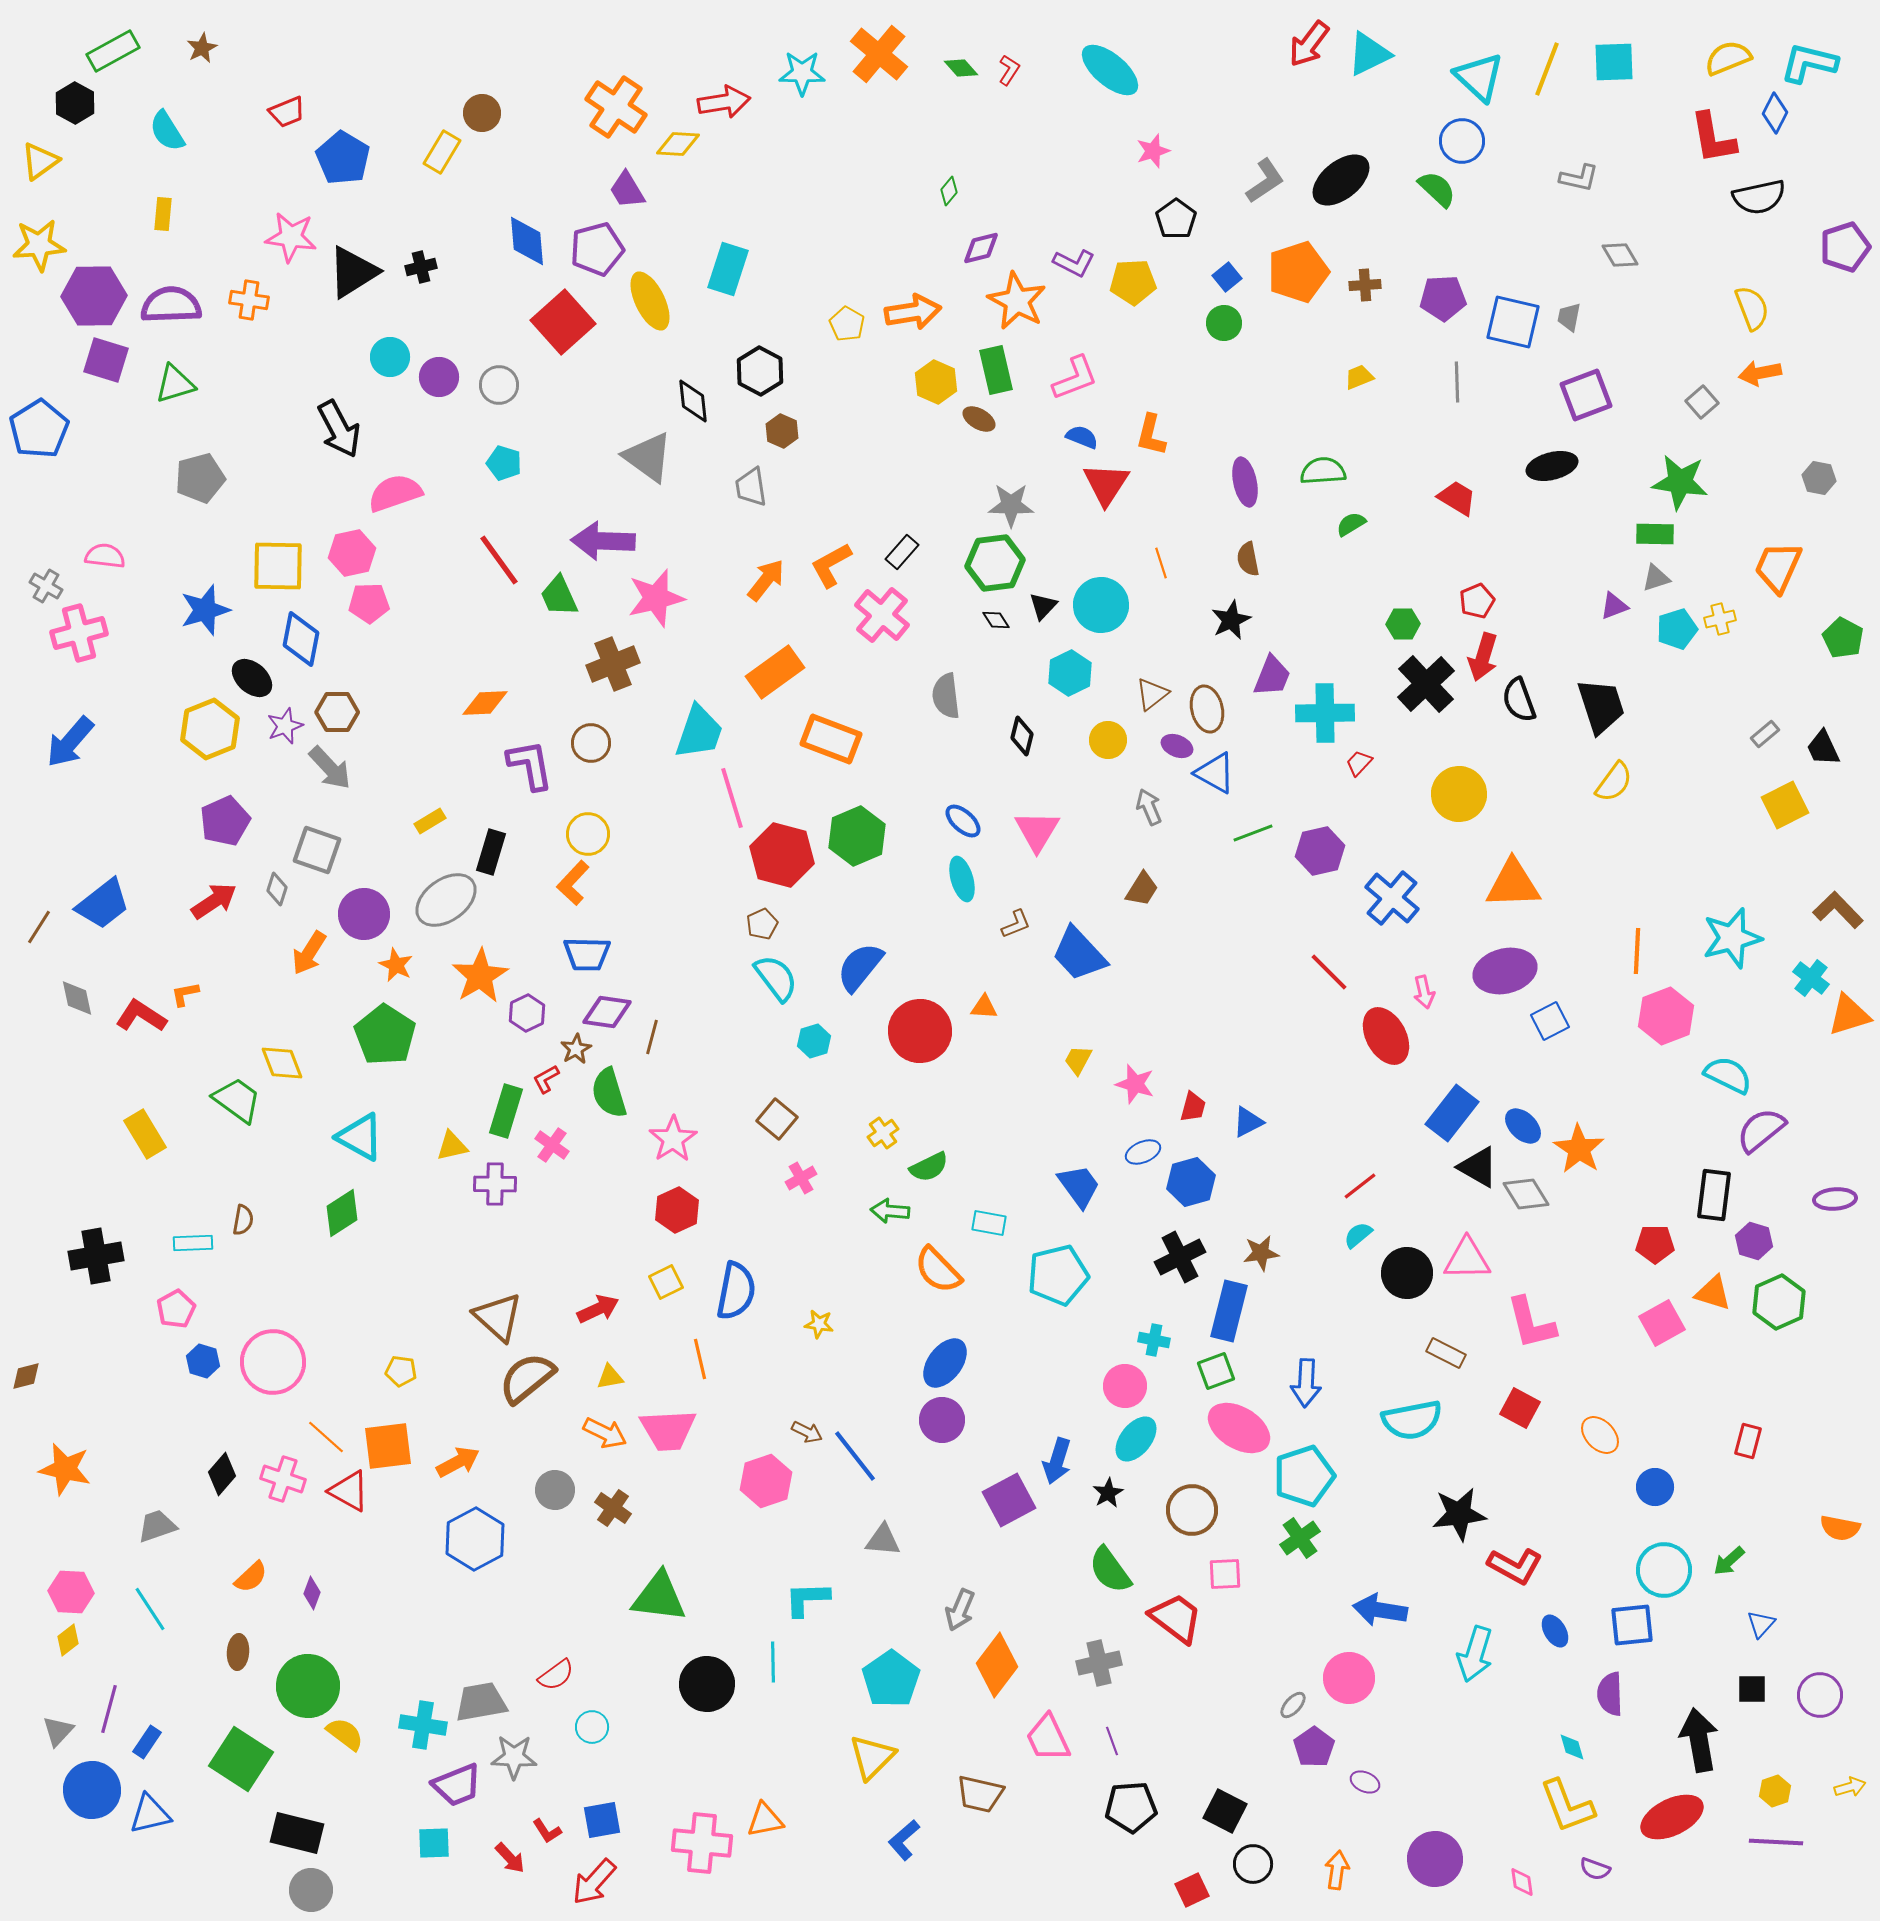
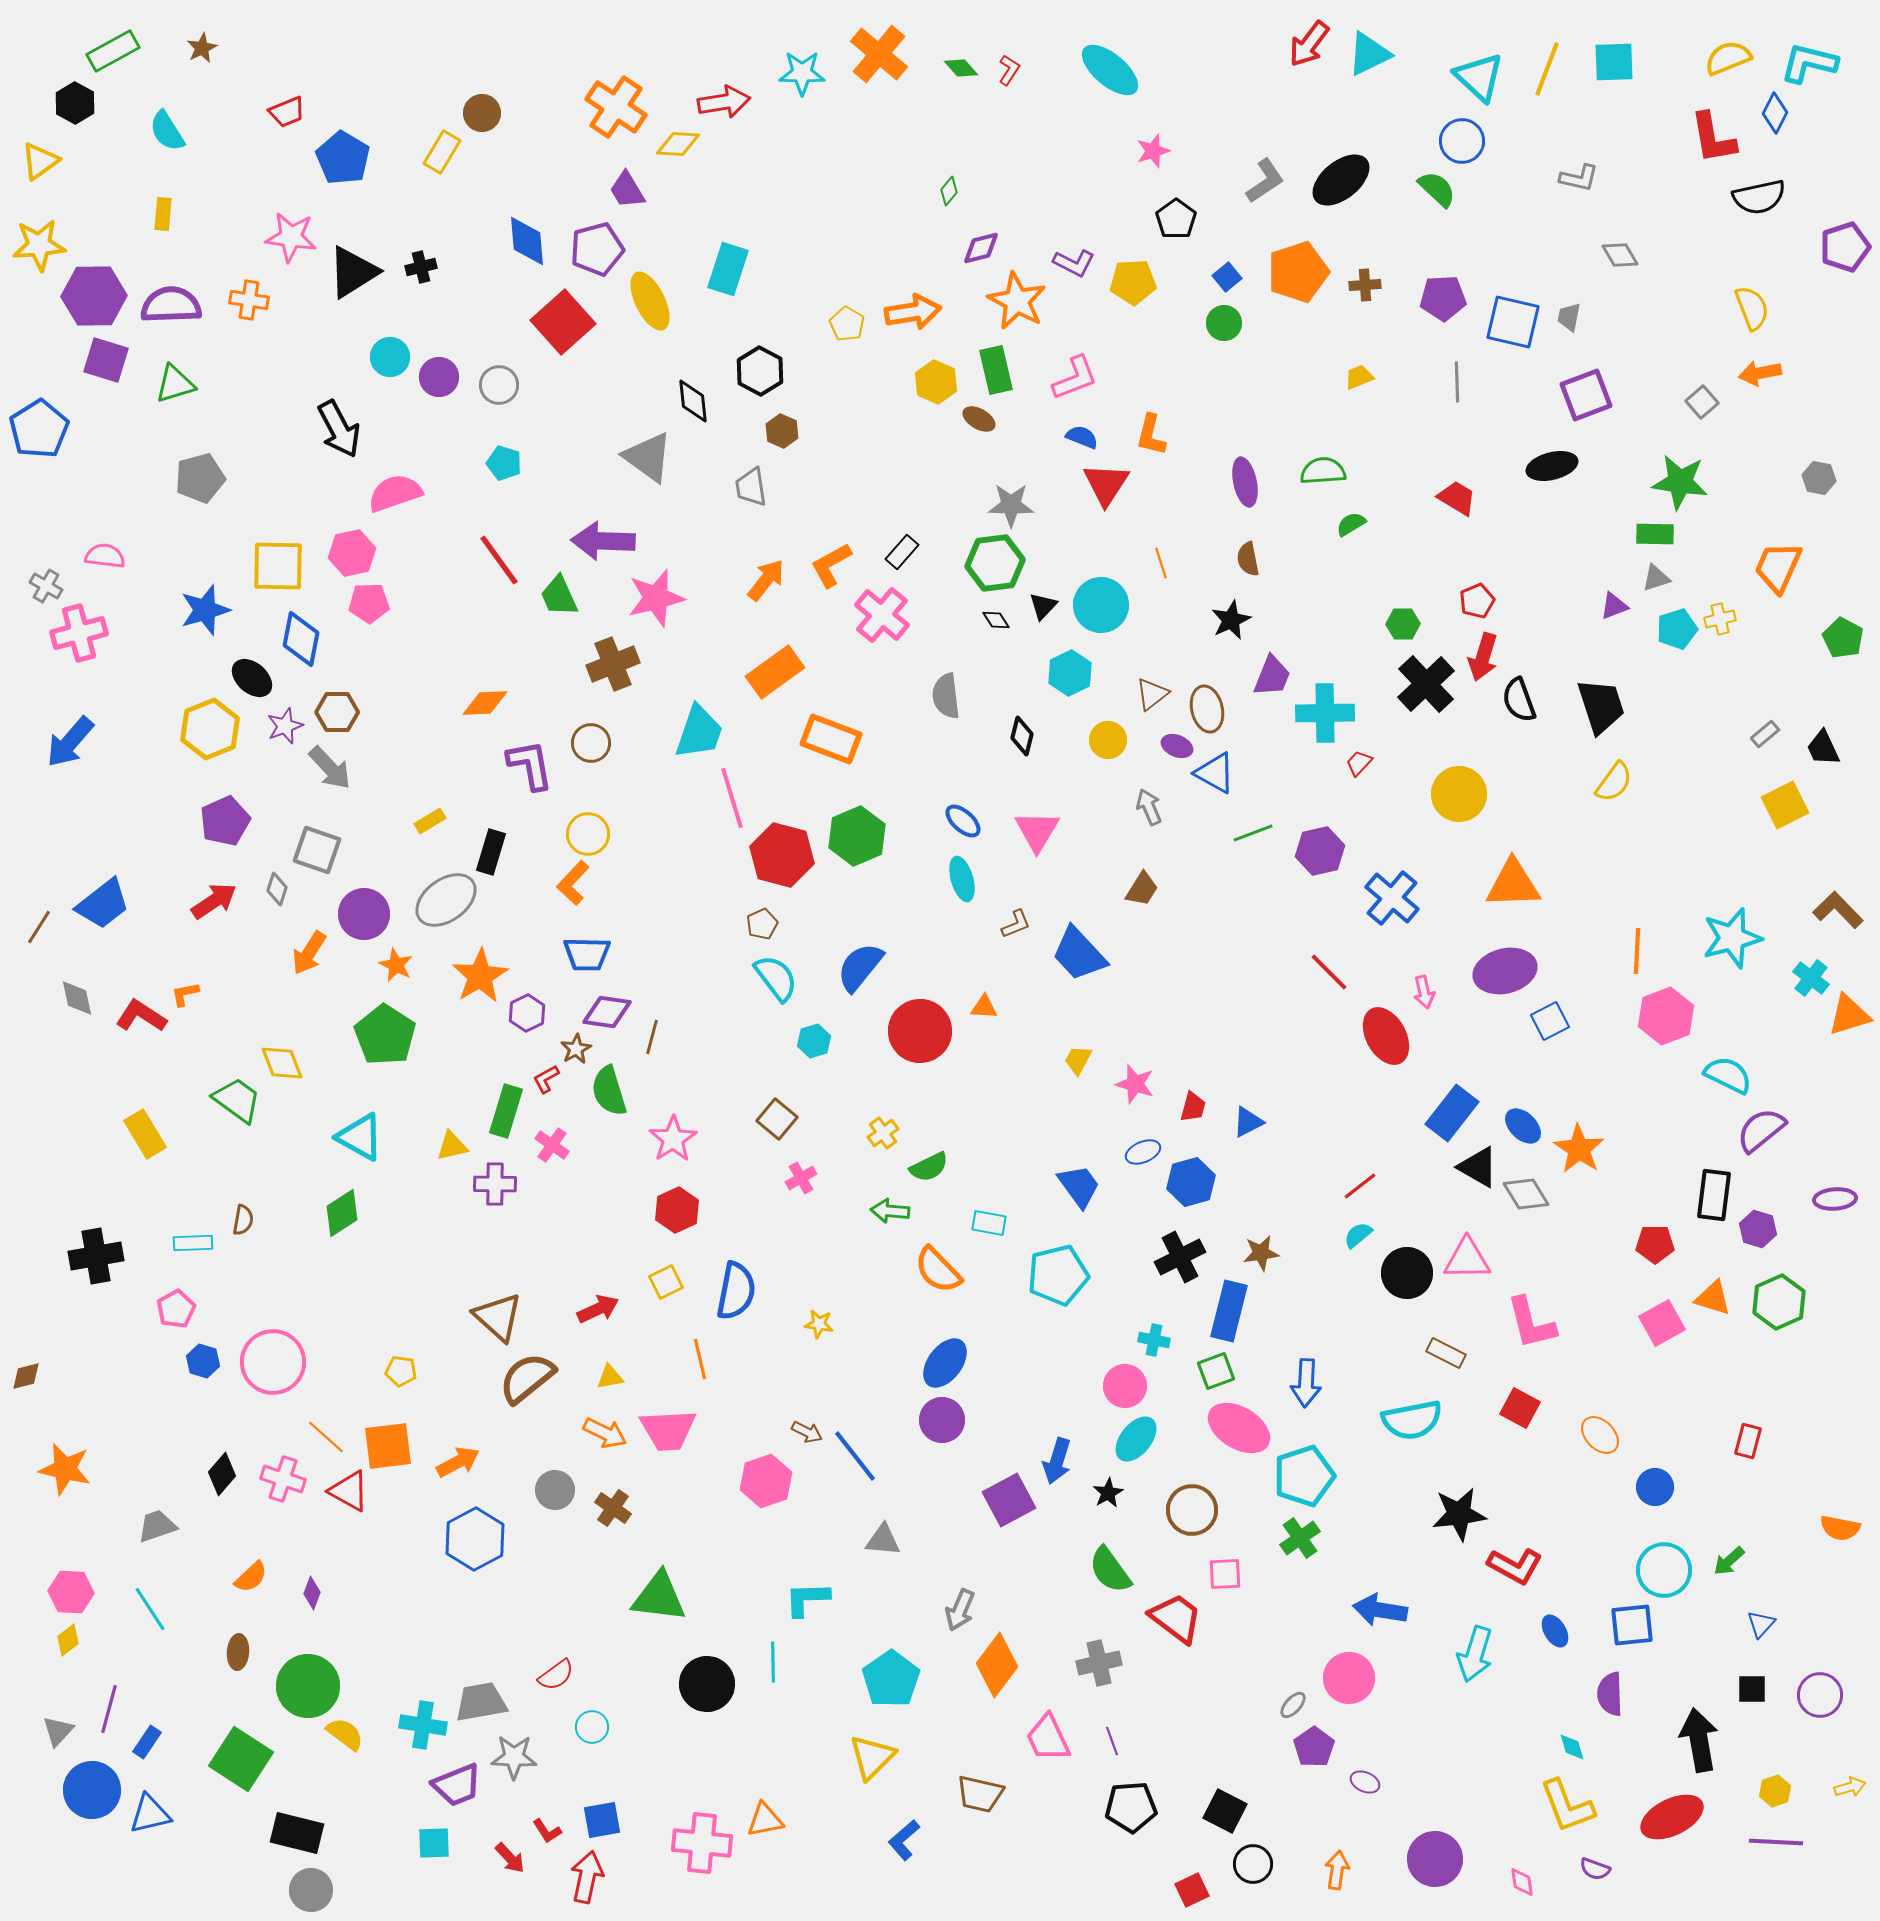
green semicircle at (609, 1093): moved 2 px up
purple hexagon at (1754, 1241): moved 4 px right, 12 px up
orange triangle at (1713, 1293): moved 5 px down
red arrow at (594, 1882): moved 7 px left, 5 px up; rotated 150 degrees clockwise
